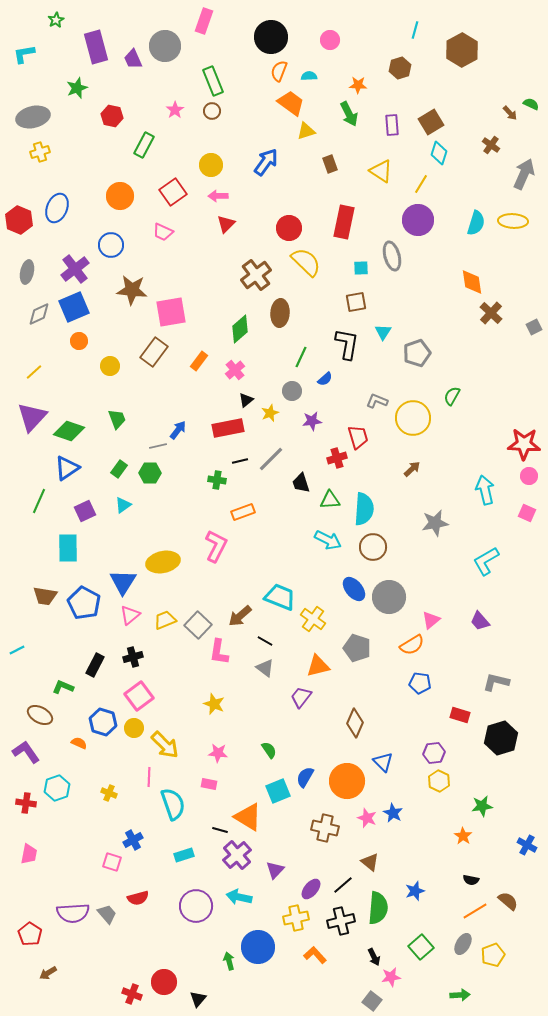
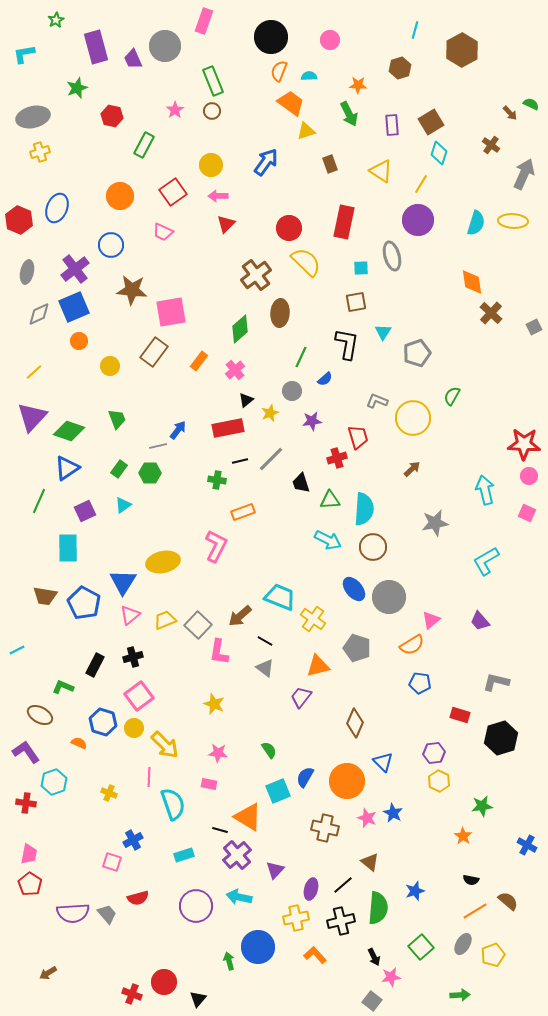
cyan hexagon at (57, 788): moved 3 px left, 6 px up
purple ellipse at (311, 889): rotated 25 degrees counterclockwise
red pentagon at (30, 934): moved 50 px up
